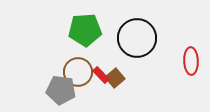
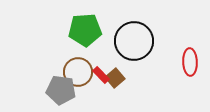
black circle: moved 3 px left, 3 px down
red ellipse: moved 1 px left, 1 px down
